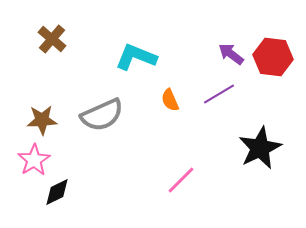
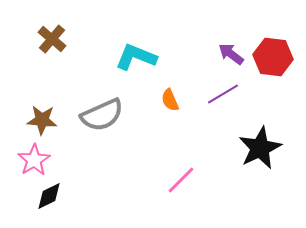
purple line: moved 4 px right
brown star: rotated 8 degrees clockwise
black diamond: moved 8 px left, 4 px down
